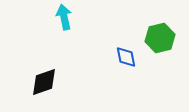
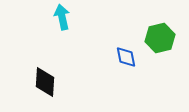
cyan arrow: moved 2 px left
black diamond: moved 1 px right; rotated 68 degrees counterclockwise
